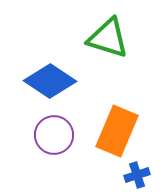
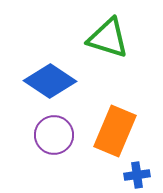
orange rectangle: moved 2 px left
blue cross: rotated 10 degrees clockwise
